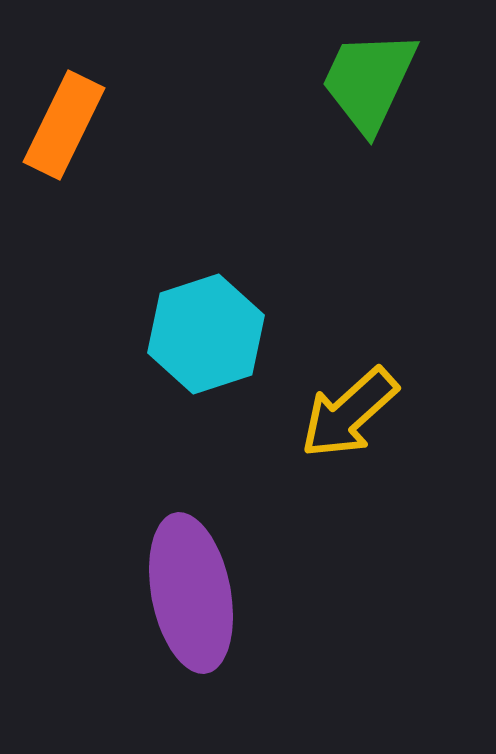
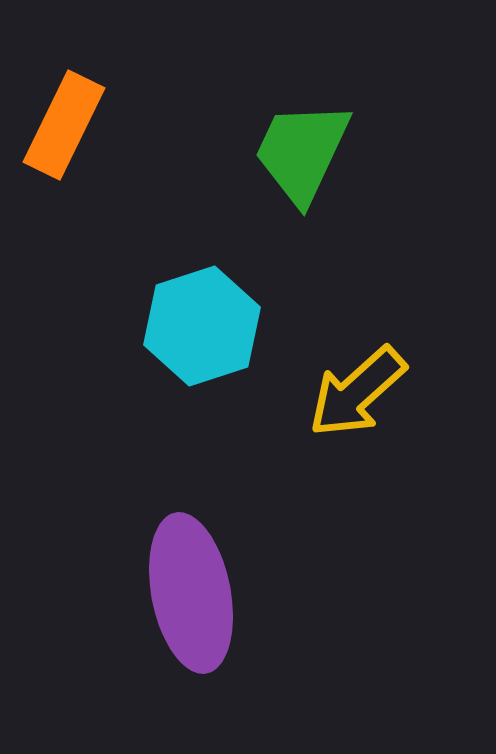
green trapezoid: moved 67 px left, 71 px down
cyan hexagon: moved 4 px left, 8 px up
yellow arrow: moved 8 px right, 21 px up
